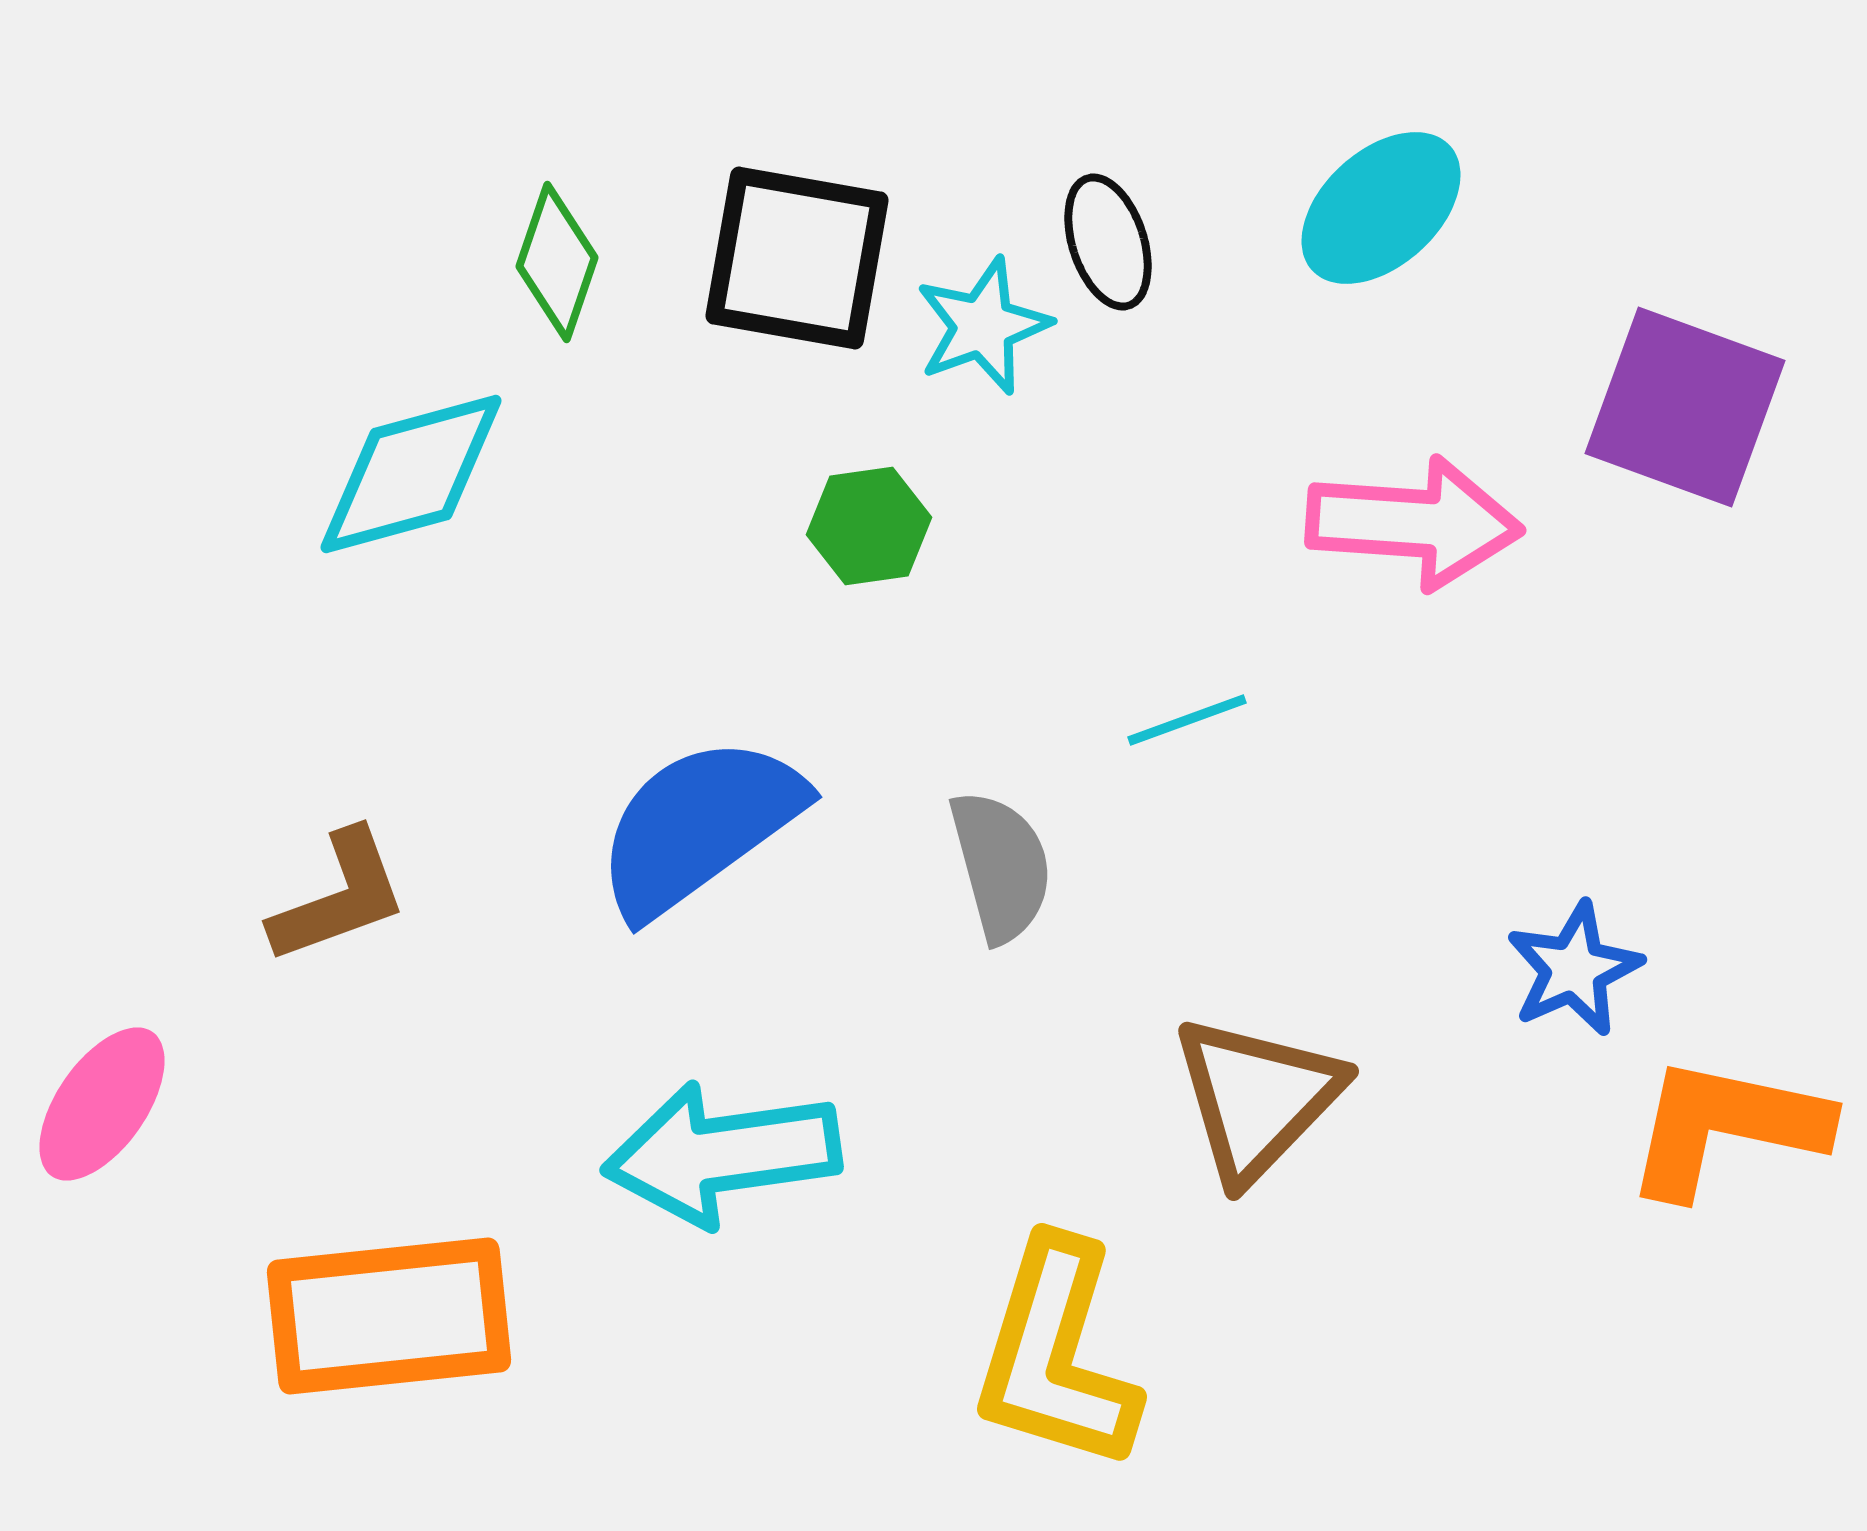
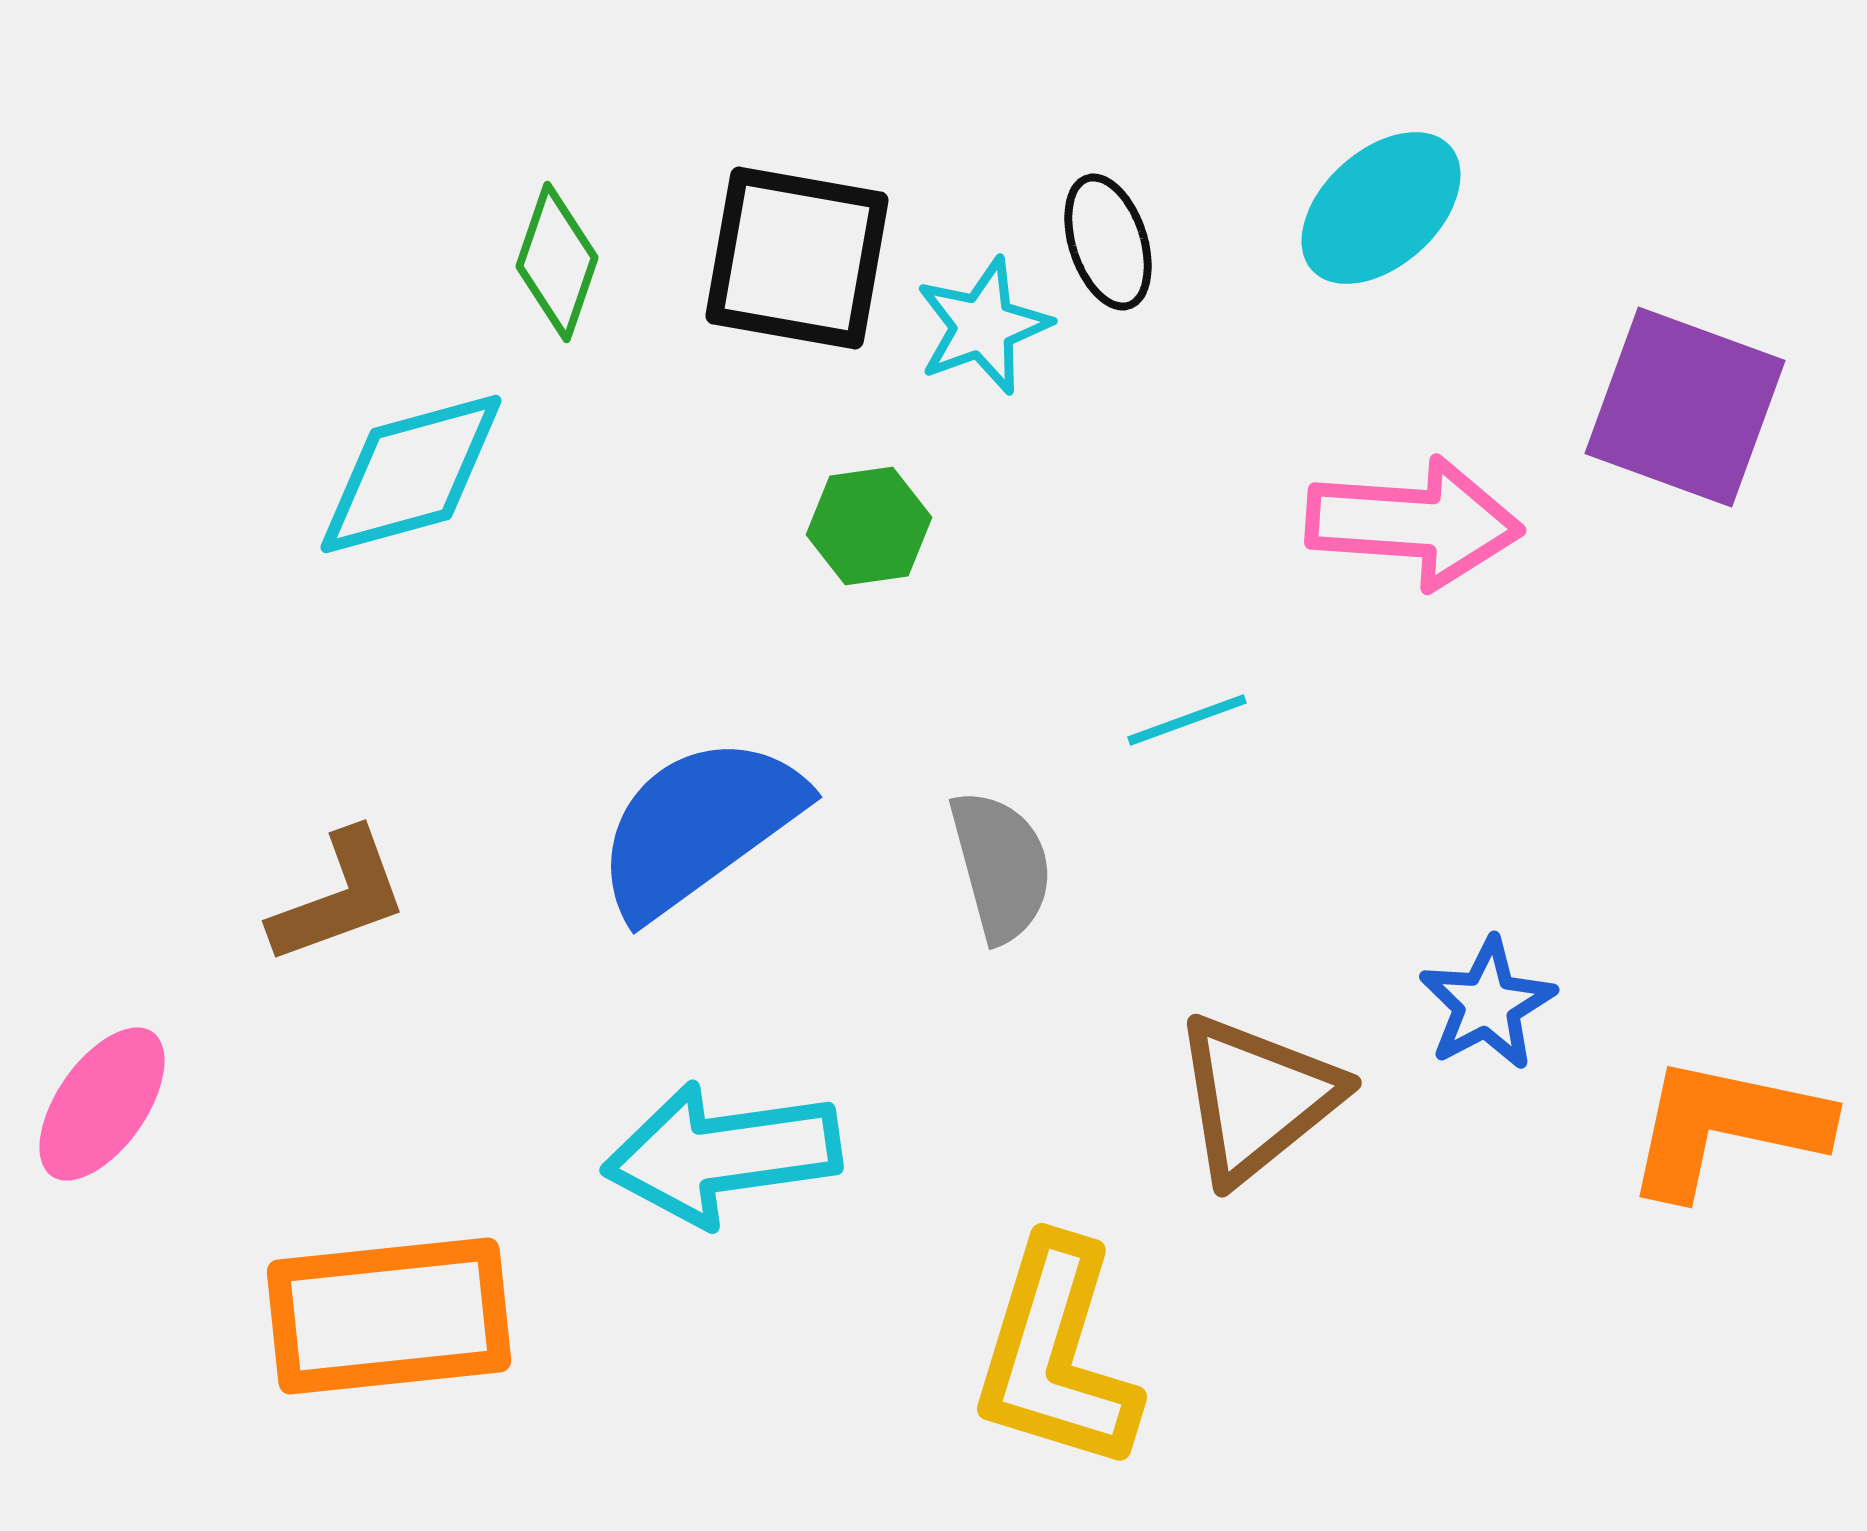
blue star: moved 87 px left, 35 px down; rotated 4 degrees counterclockwise
brown triangle: rotated 7 degrees clockwise
